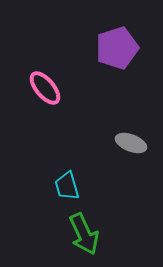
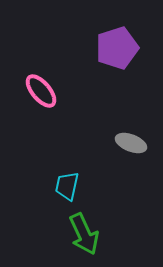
pink ellipse: moved 4 px left, 3 px down
cyan trapezoid: rotated 28 degrees clockwise
